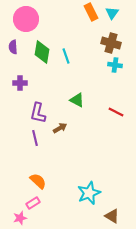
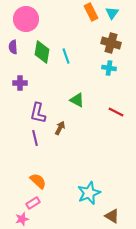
cyan cross: moved 6 px left, 3 px down
brown arrow: rotated 32 degrees counterclockwise
pink star: moved 2 px right, 1 px down
